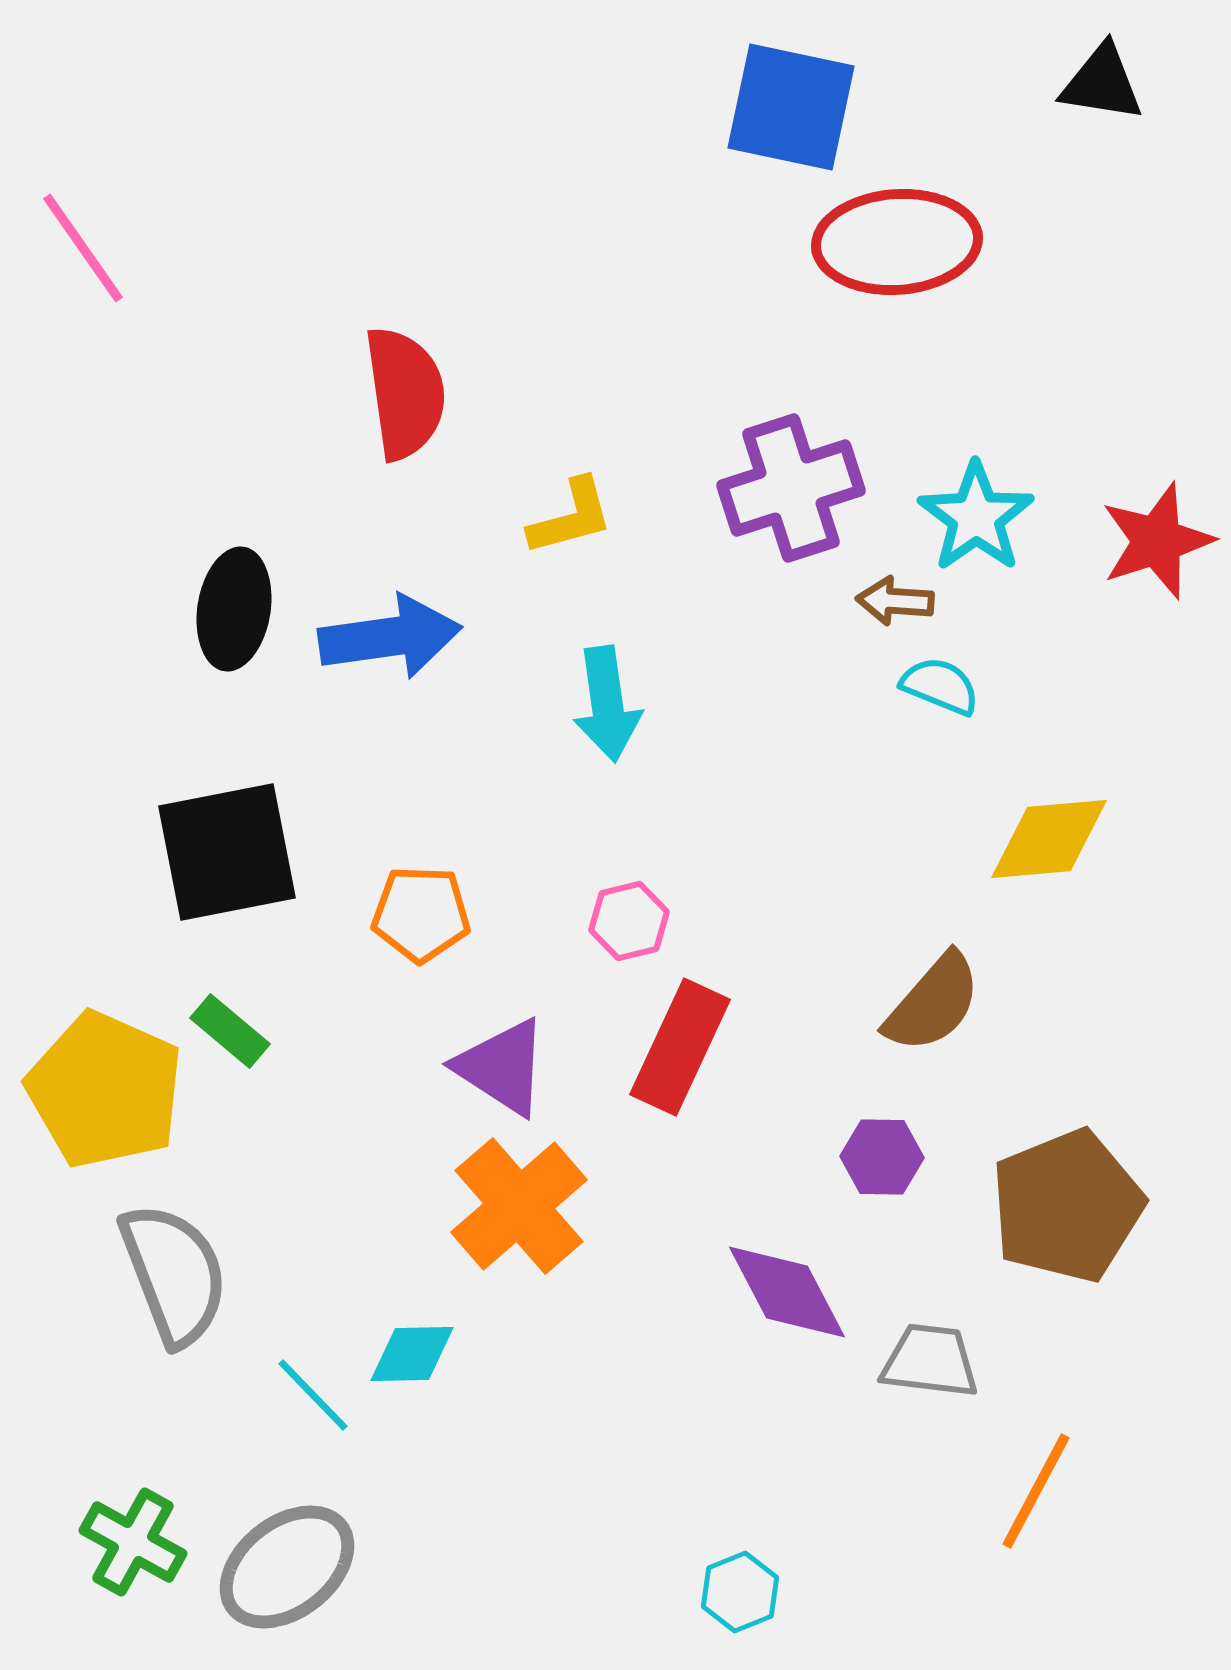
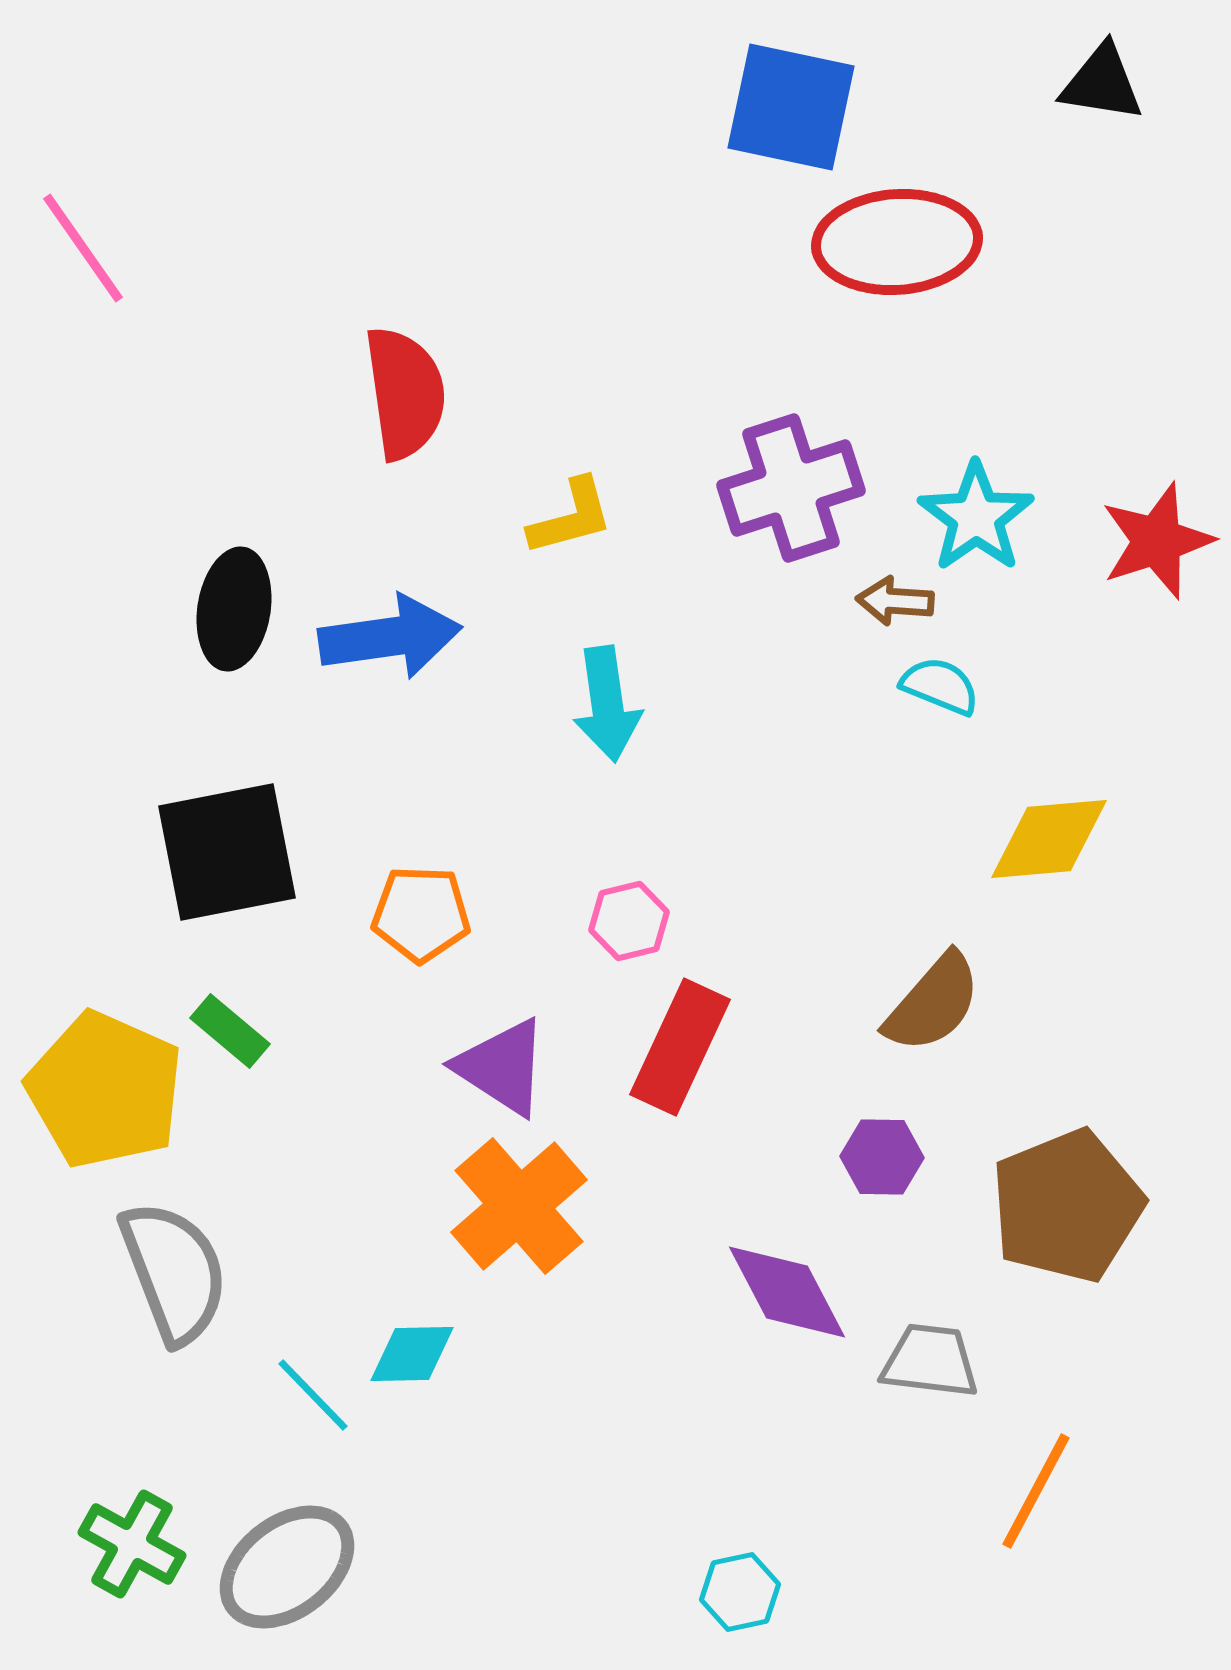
gray semicircle: moved 2 px up
green cross: moved 1 px left, 2 px down
cyan hexagon: rotated 10 degrees clockwise
